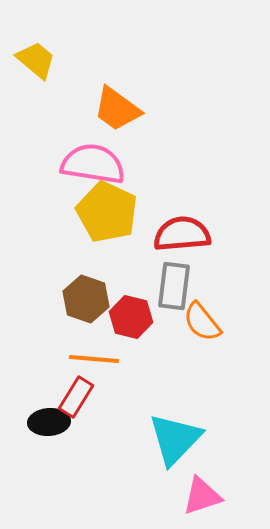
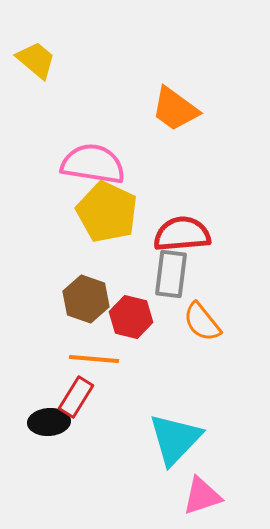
orange trapezoid: moved 58 px right
gray rectangle: moved 3 px left, 12 px up
